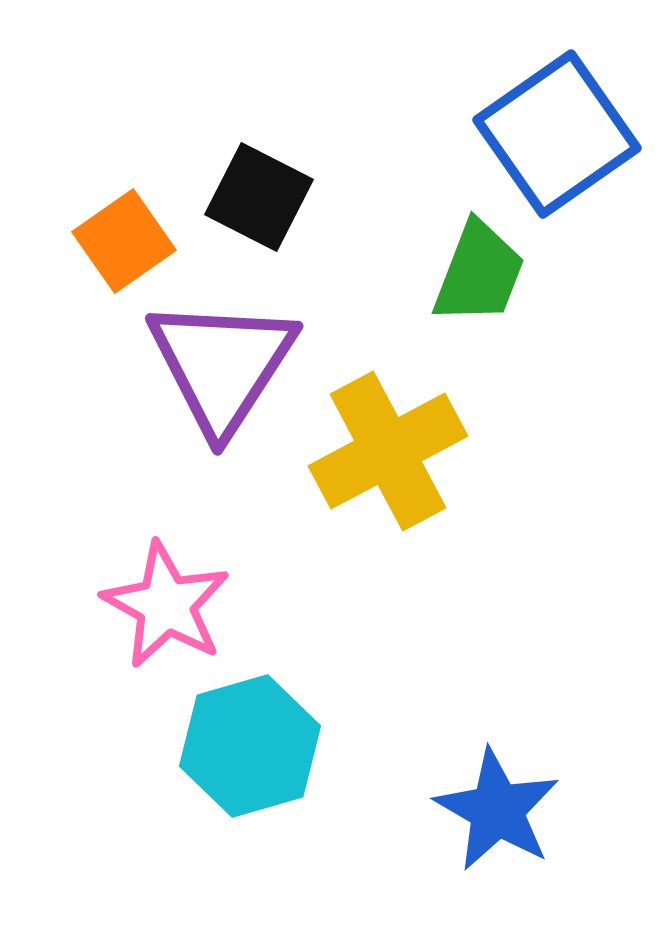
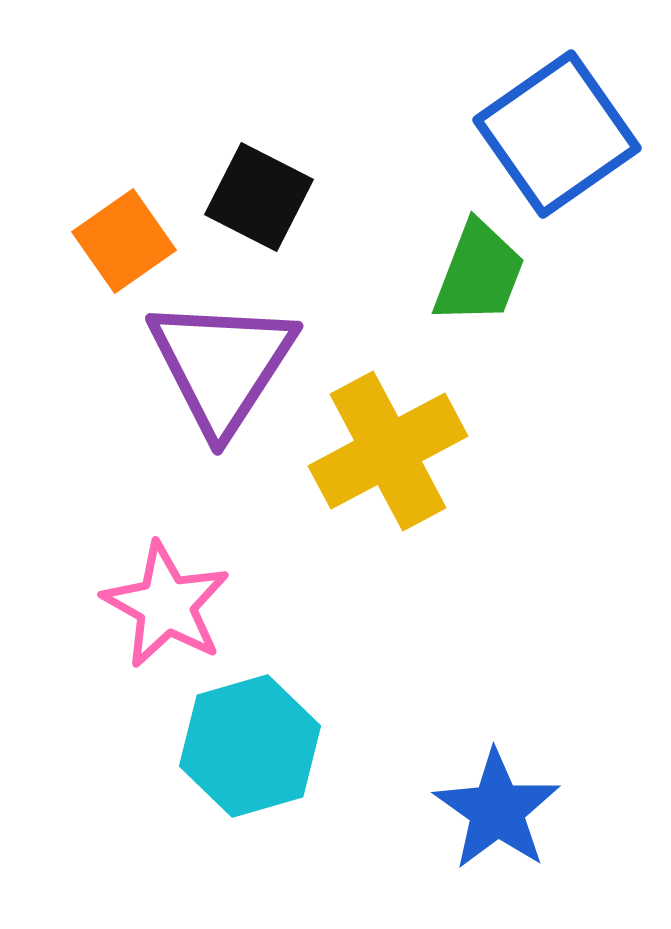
blue star: rotated 5 degrees clockwise
